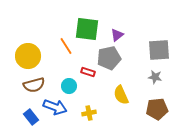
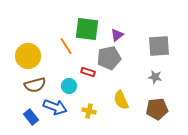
gray square: moved 4 px up
brown semicircle: moved 1 px right
yellow semicircle: moved 5 px down
yellow cross: moved 2 px up; rotated 24 degrees clockwise
